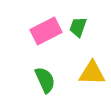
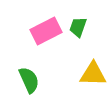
yellow triangle: moved 1 px right, 1 px down
green semicircle: moved 16 px left
